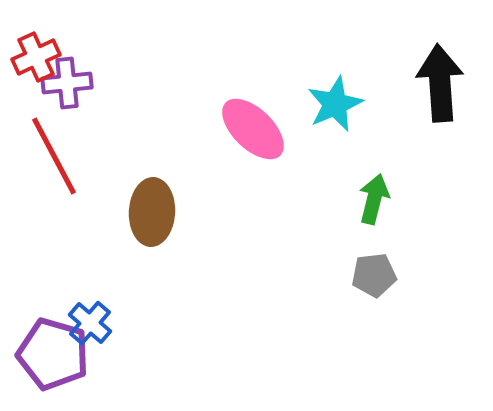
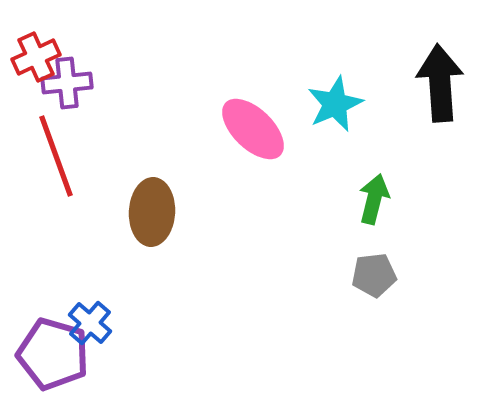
red line: moved 2 px right; rotated 8 degrees clockwise
